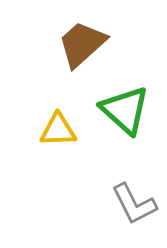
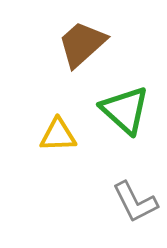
yellow triangle: moved 5 px down
gray L-shape: moved 1 px right, 2 px up
